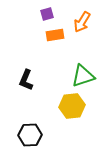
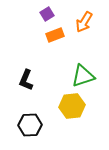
purple square: rotated 16 degrees counterclockwise
orange arrow: moved 2 px right
orange rectangle: rotated 12 degrees counterclockwise
black hexagon: moved 10 px up
